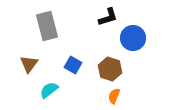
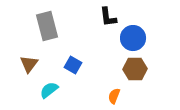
black L-shape: rotated 100 degrees clockwise
brown hexagon: moved 25 px right; rotated 20 degrees counterclockwise
